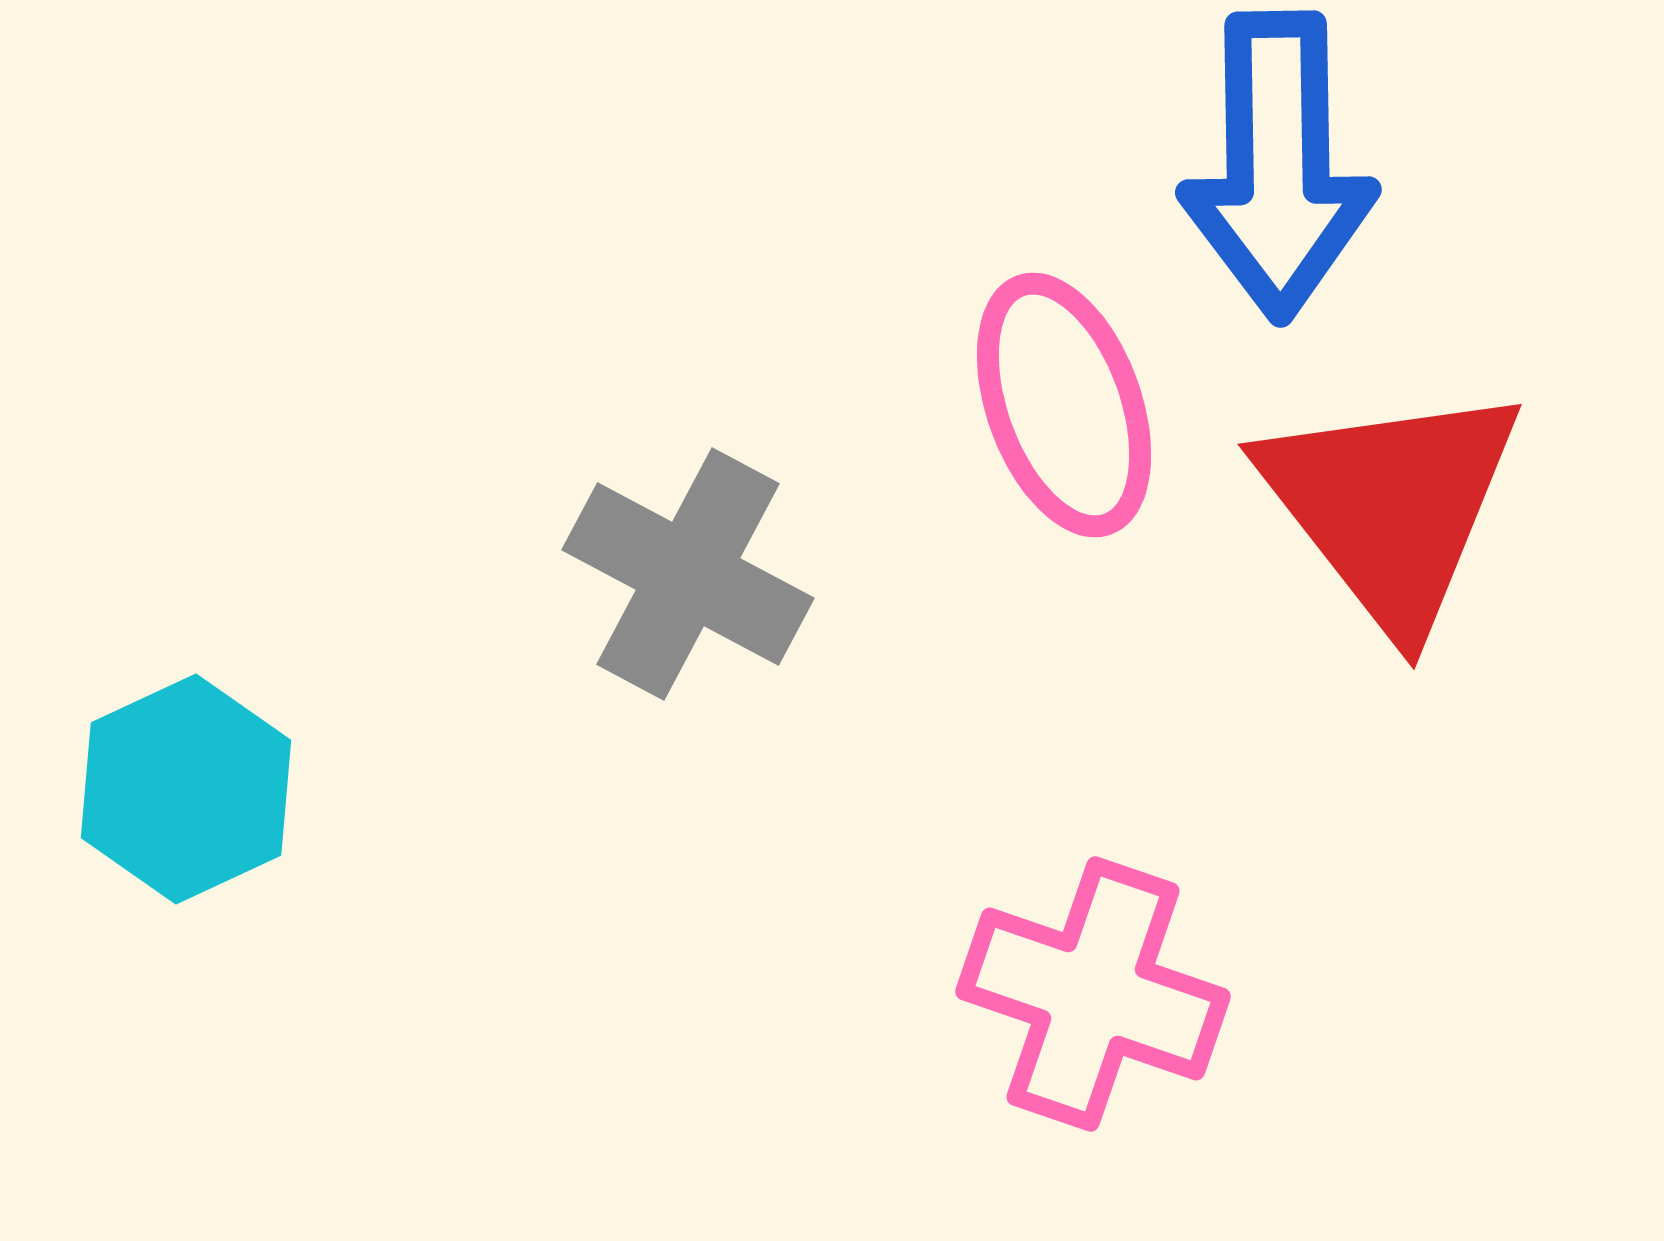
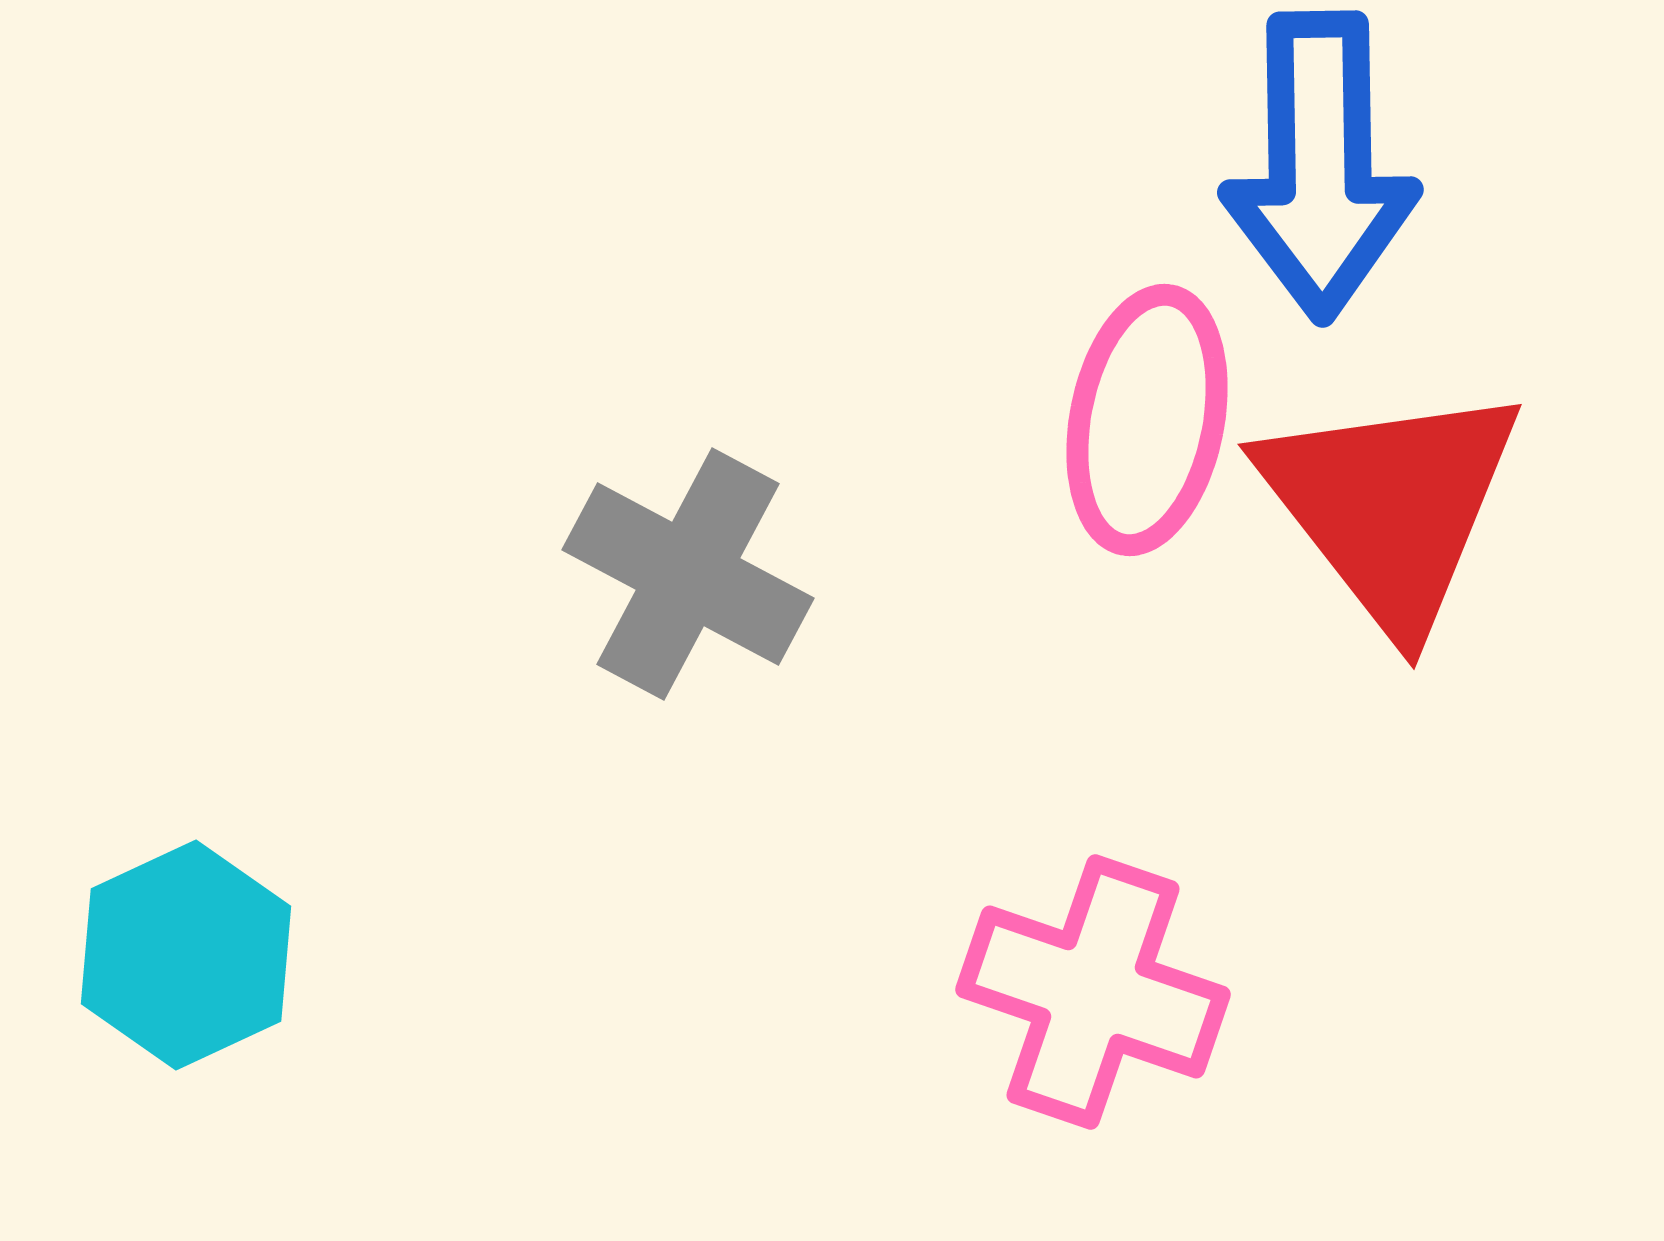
blue arrow: moved 42 px right
pink ellipse: moved 83 px right, 15 px down; rotated 31 degrees clockwise
cyan hexagon: moved 166 px down
pink cross: moved 2 px up
